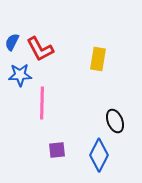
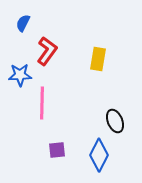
blue semicircle: moved 11 px right, 19 px up
red L-shape: moved 7 px right, 2 px down; rotated 116 degrees counterclockwise
